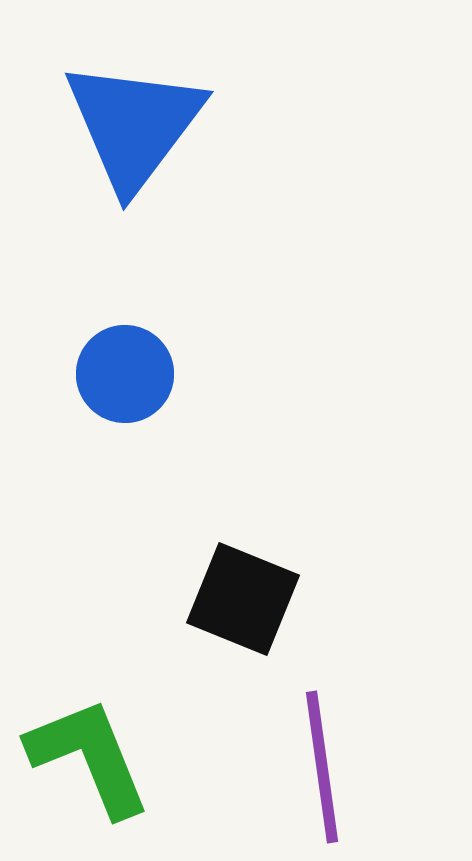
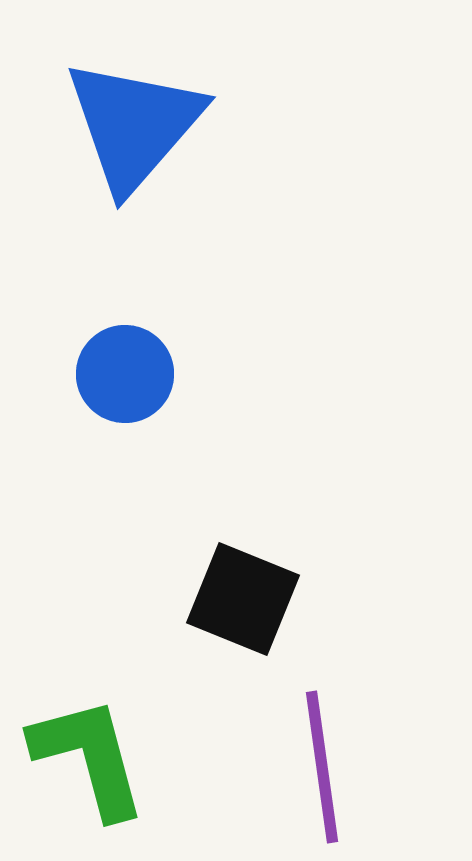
blue triangle: rotated 4 degrees clockwise
green L-shape: rotated 7 degrees clockwise
